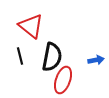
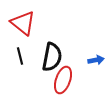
red triangle: moved 8 px left, 3 px up
